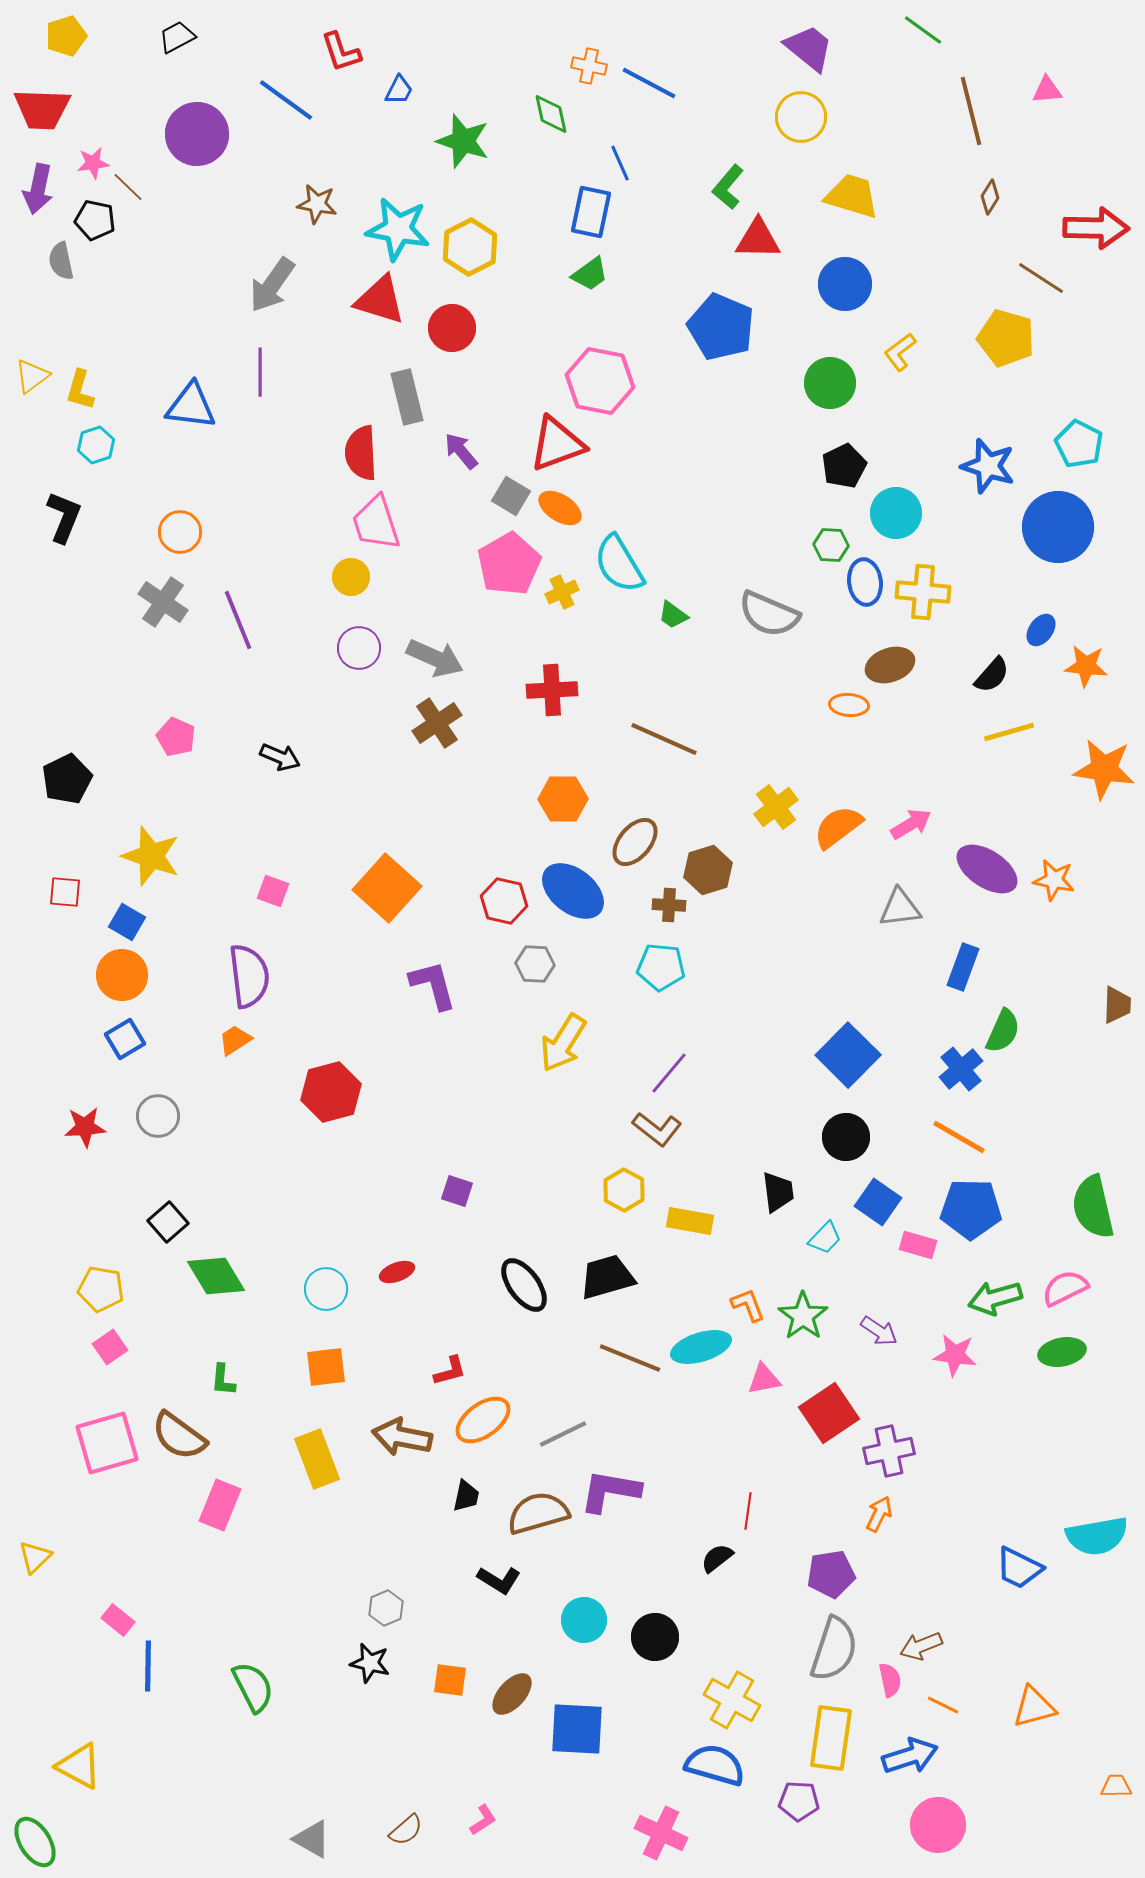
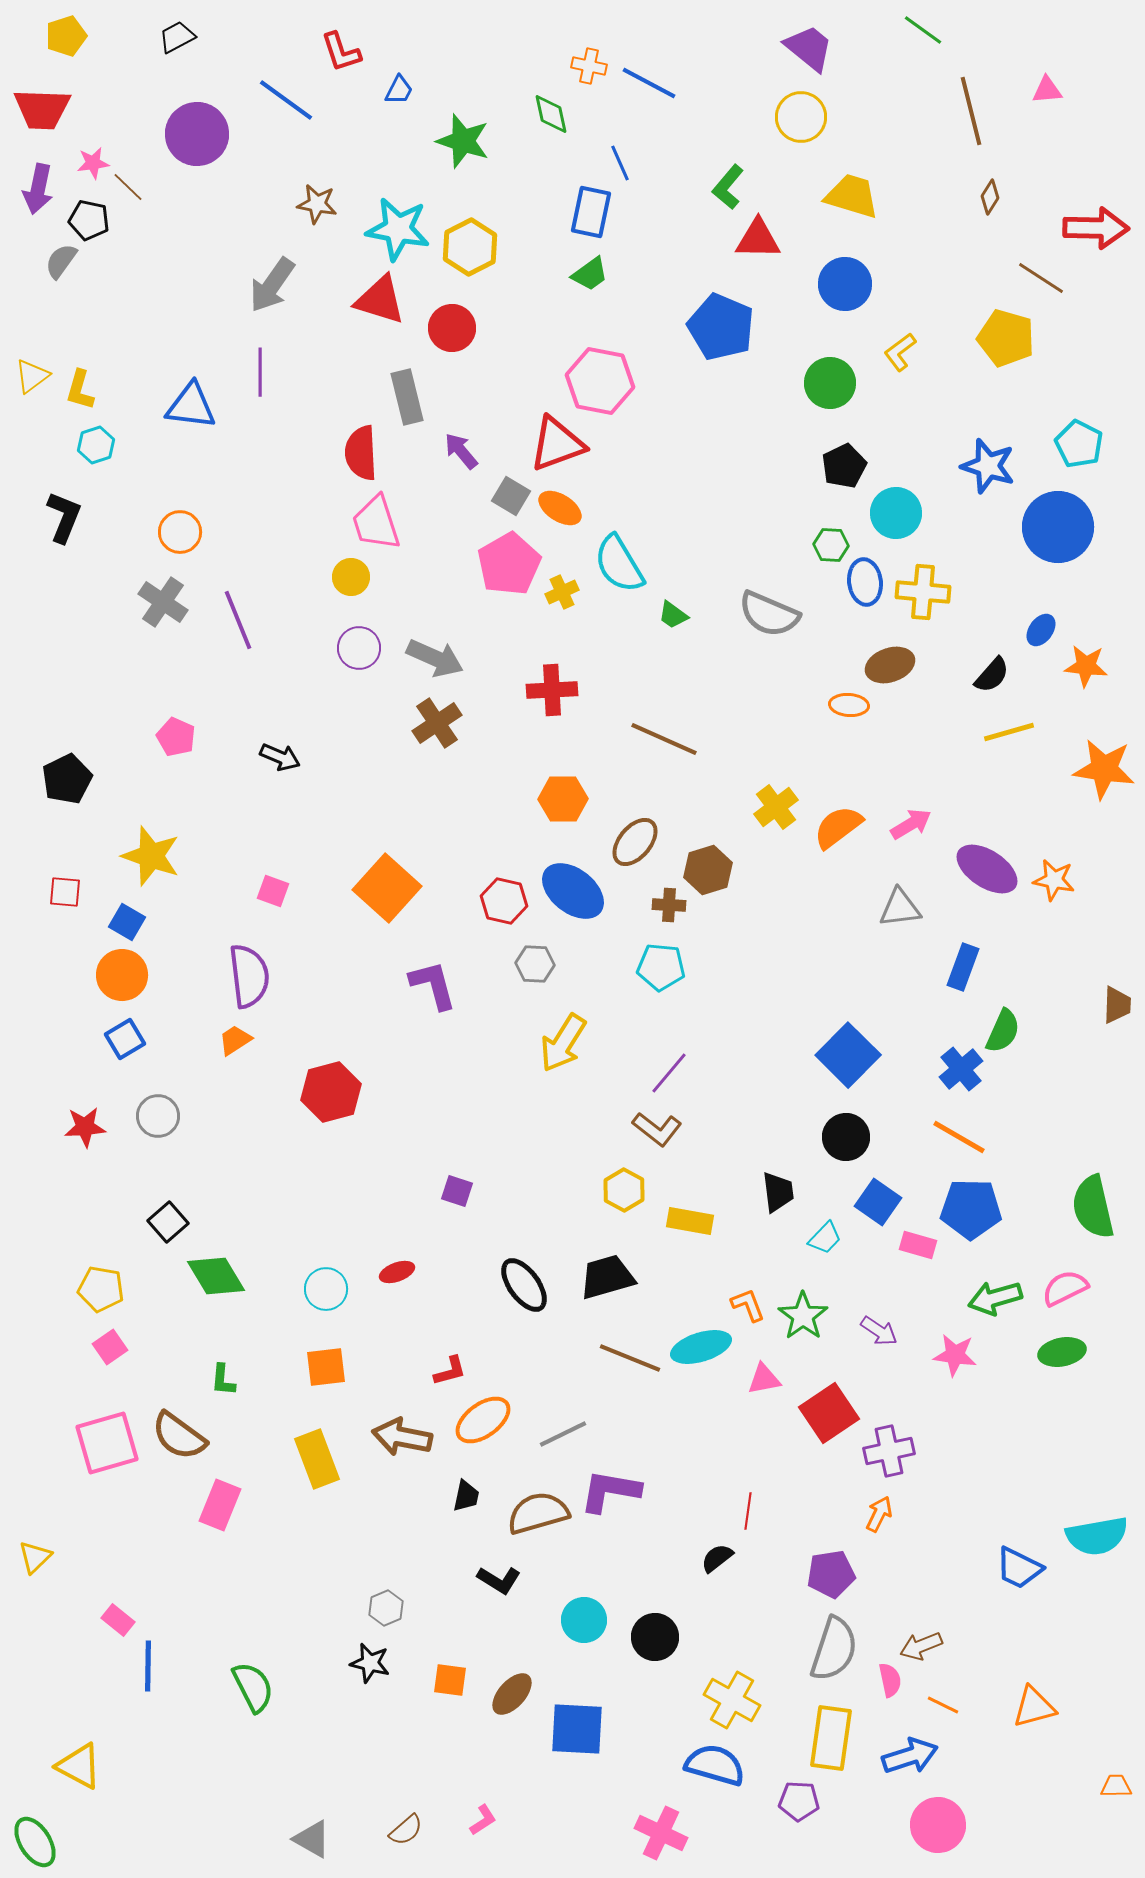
black pentagon at (95, 220): moved 6 px left
gray semicircle at (61, 261): rotated 48 degrees clockwise
